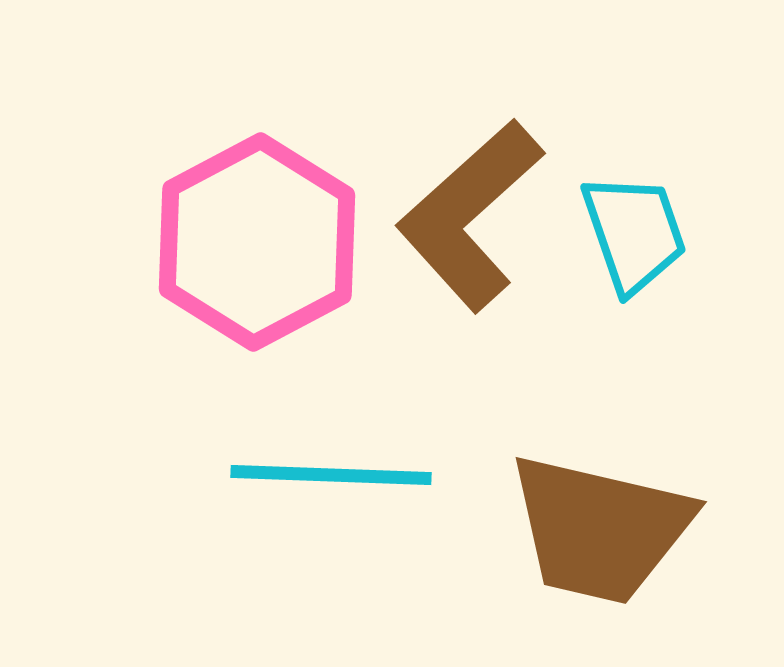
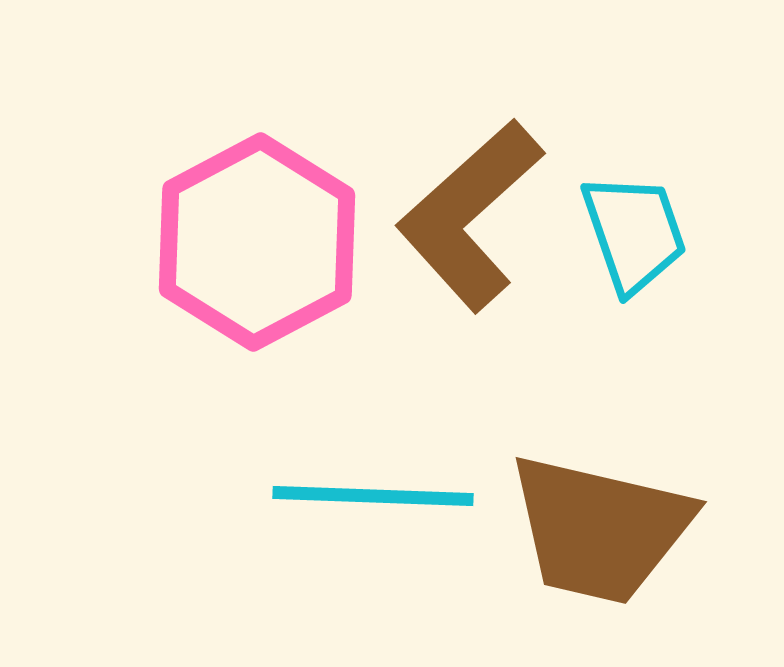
cyan line: moved 42 px right, 21 px down
